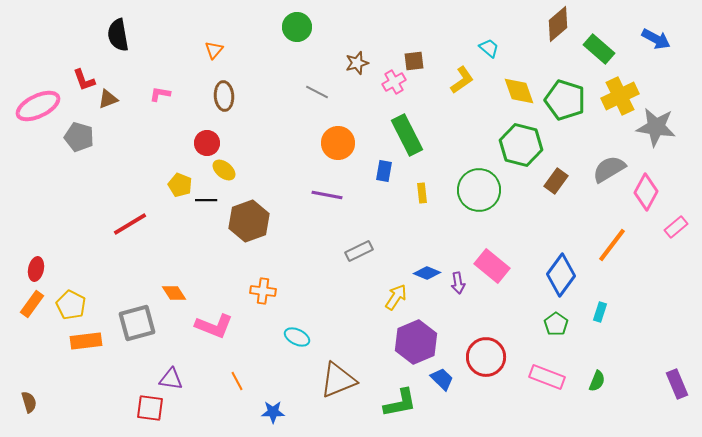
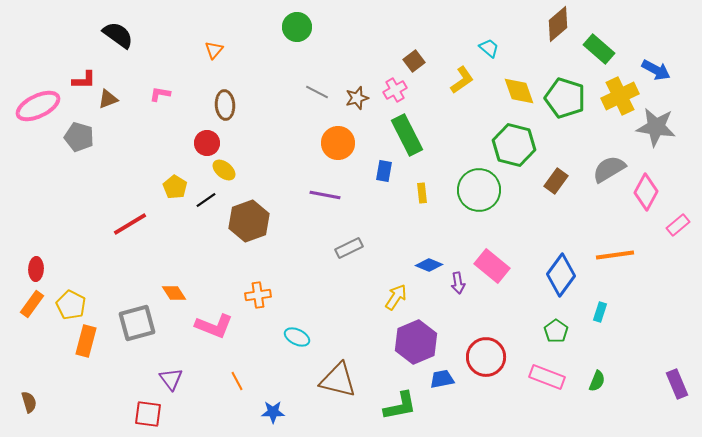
black semicircle at (118, 35): rotated 136 degrees clockwise
blue arrow at (656, 39): moved 31 px down
brown square at (414, 61): rotated 30 degrees counterclockwise
brown star at (357, 63): moved 35 px down
red L-shape at (84, 80): rotated 70 degrees counterclockwise
pink cross at (394, 82): moved 1 px right, 8 px down
brown ellipse at (224, 96): moved 1 px right, 9 px down
green pentagon at (565, 100): moved 2 px up
green hexagon at (521, 145): moved 7 px left
yellow pentagon at (180, 185): moved 5 px left, 2 px down; rotated 10 degrees clockwise
purple line at (327, 195): moved 2 px left
black line at (206, 200): rotated 35 degrees counterclockwise
pink rectangle at (676, 227): moved 2 px right, 2 px up
orange line at (612, 245): moved 3 px right, 10 px down; rotated 45 degrees clockwise
gray rectangle at (359, 251): moved 10 px left, 3 px up
red ellipse at (36, 269): rotated 10 degrees counterclockwise
blue diamond at (427, 273): moved 2 px right, 8 px up
orange cross at (263, 291): moved 5 px left, 4 px down; rotated 15 degrees counterclockwise
green pentagon at (556, 324): moved 7 px down
orange rectangle at (86, 341): rotated 68 degrees counterclockwise
purple triangle at (171, 379): rotated 45 degrees clockwise
blue trapezoid at (442, 379): rotated 55 degrees counterclockwise
brown triangle at (338, 380): rotated 36 degrees clockwise
green L-shape at (400, 403): moved 3 px down
red square at (150, 408): moved 2 px left, 6 px down
